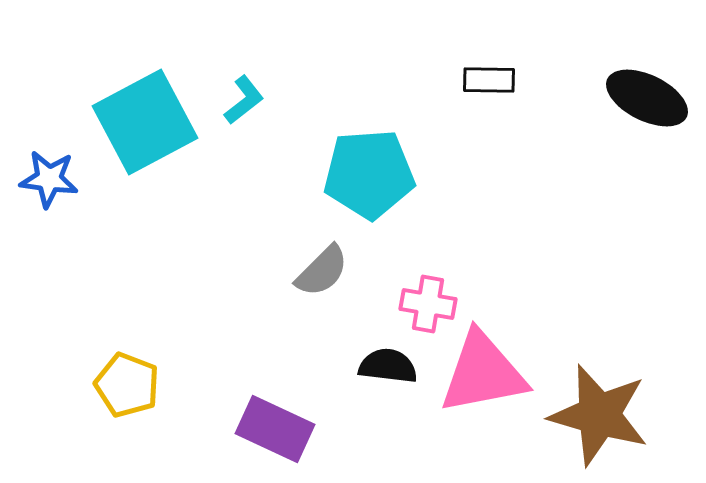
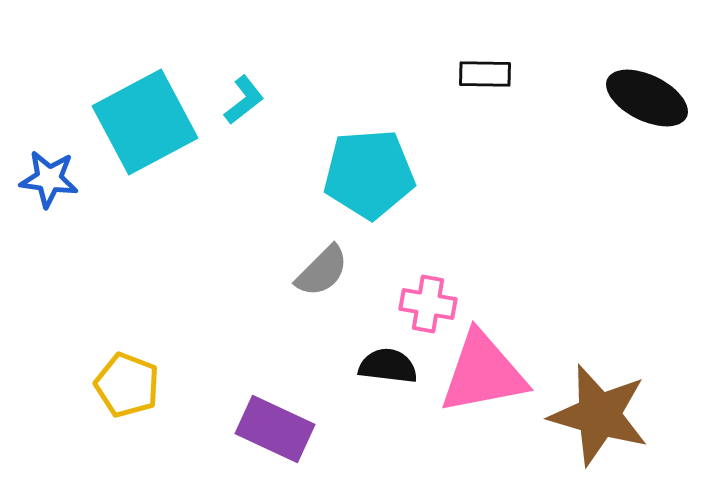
black rectangle: moved 4 px left, 6 px up
